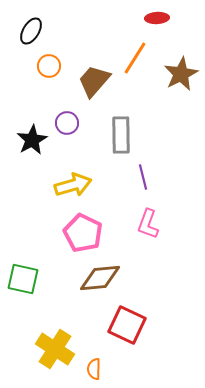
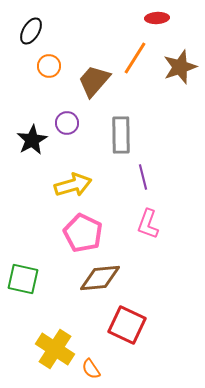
brown star: moved 1 px left, 7 px up; rotated 8 degrees clockwise
orange semicircle: moved 3 px left; rotated 35 degrees counterclockwise
